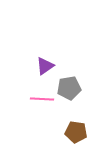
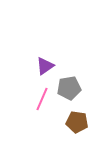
pink line: rotated 70 degrees counterclockwise
brown pentagon: moved 1 px right, 10 px up
